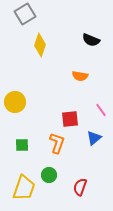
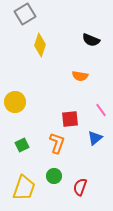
blue triangle: moved 1 px right
green square: rotated 24 degrees counterclockwise
green circle: moved 5 px right, 1 px down
